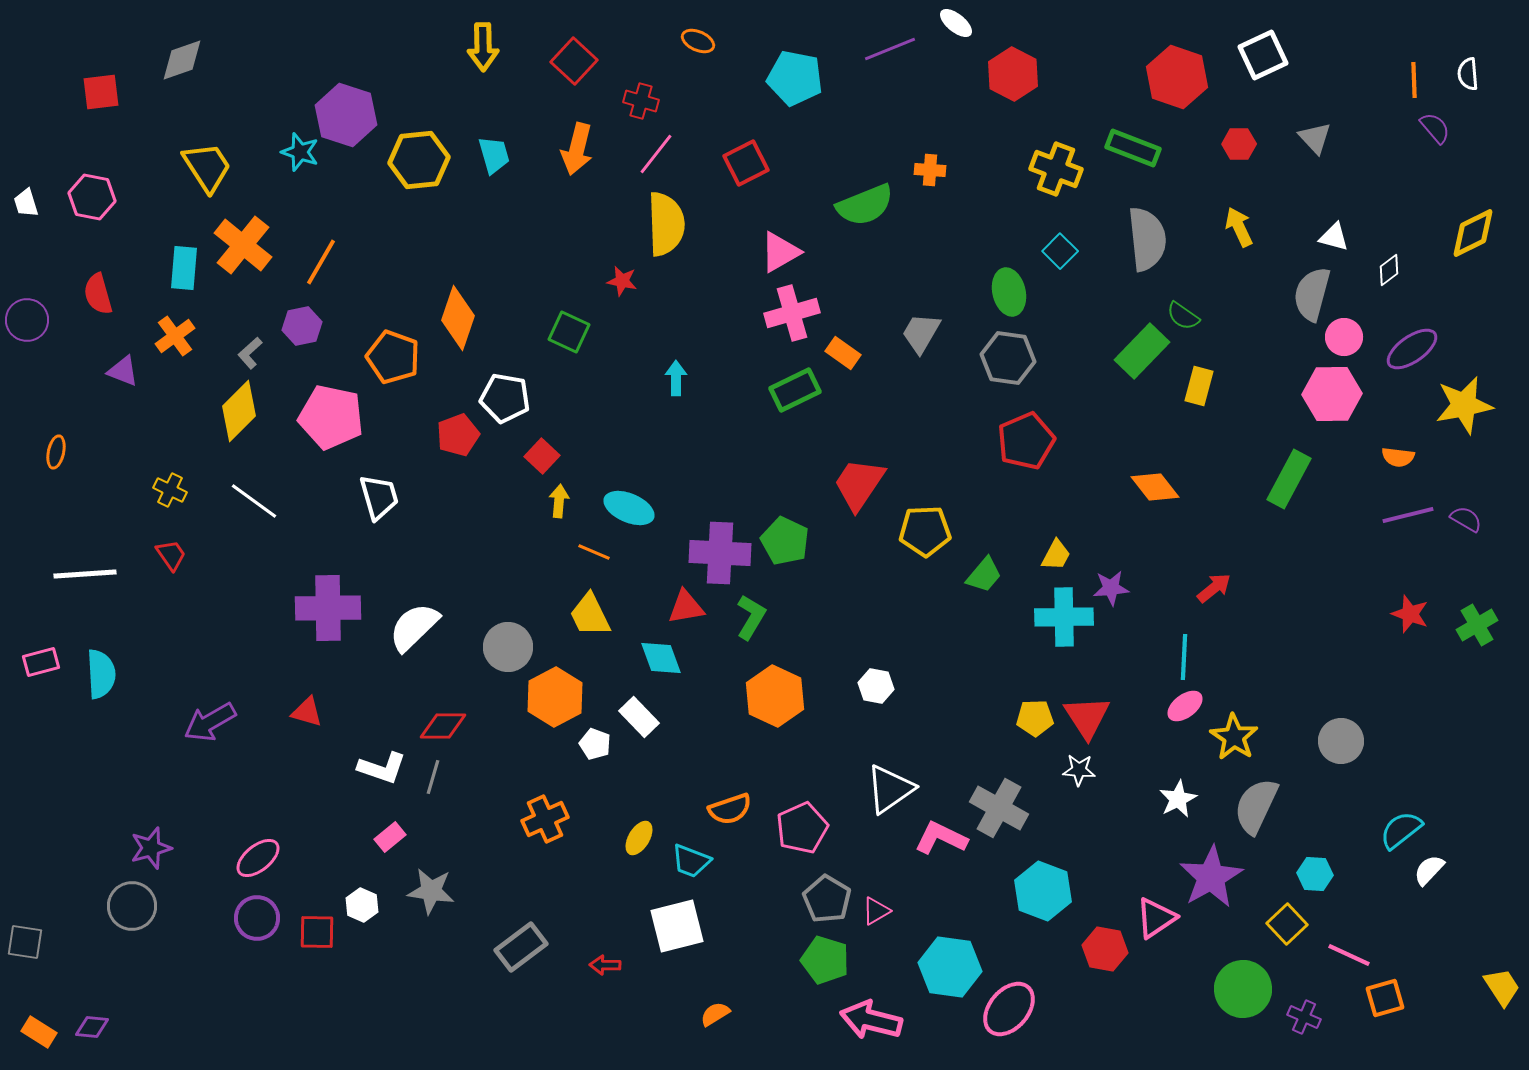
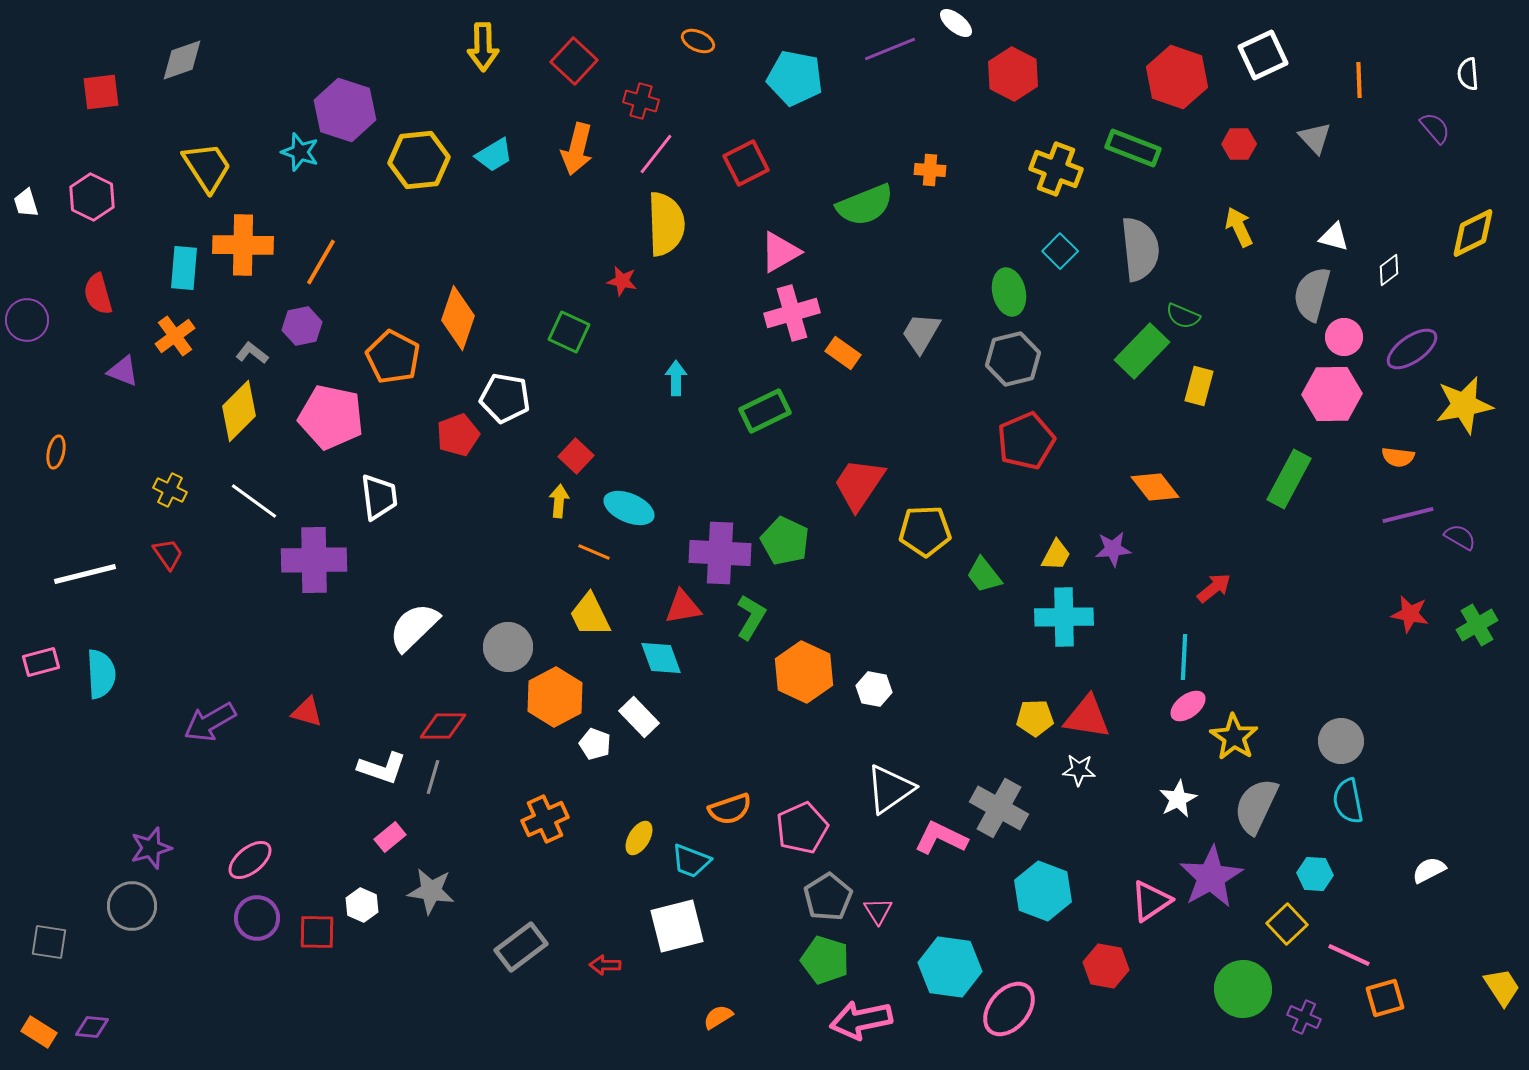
orange line at (1414, 80): moved 55 px left
purple hexagon at (346, 115): moved 1 px left, 5 px up
cyan trapezoid at (494, 155): rotated 75 degrees clockwise
pink hexagon at (92, 197): rotated 15 degrees clockwise
gray semicircle at (1147, 239): moved 7 px left, 10 px down
orange cross at (243, 245): rotated 38 degrees counterclockwise
green semicircle at (1183, 316): rotated 12 degrees counterclockwise
gray L-shape at (250, 353): moved 2 px right; rotated 80 degrees clockwise
orange pentagon at (393, 357): rotated 8 degrees clockwise
gray hexagon at (1008, 358): moved 5 px right, 1 px down; rotated 22 degrees counterclockwise
green rectangle at (795, 390): moved 30 px left, 21 px down
red square at (542, 456): moved 34 px right
white trapezoid at (379, 497): rotated 9 degrees clockwise
purple semicircle at (1466, 519): moved 6 px left, 18 px down
red trapezoid at (171, 555): moved 3 px left, 1 px up
white line at (85, 574): rotated 10 degrees counterclockwise
green trapezoid at (984, 575): rotated 102 degrees clockwise
purple star at (1111, 588): moved 2 px right, 39 px up
red triangle at (686, 607): moved 3 px left
purple cross at (328, 608): moved 14 px left, 48 px up
red star at (1410, 614): rotated 9 degrees counterclockwise
white hexagon at (876, 686): moved 2 px left, 3 px down
orange hexagon at (775, 696): moved 29 px right, 24 px up
pink ellipse at (1185, 706): moved 3 px right
red triangle at (1087, 717): rotated 48 degrees counterclockwise
cyan semicircle at (1401, 830): moved 53 px left, 29 px up; rotated 63 degrees counterclockwise
pink ellipse at (258, 858): moved 8 px left, 2 px down
white semicircle at (1429, 870): rotated 20 degrees clockwise
gray pentagon at (827, 899): moved 1 px right, 2 px up; rotated 9 degrees clockwise
pink triangle at (876, 911): moved 2 px right; rotated 32 degrees counterclockwise
pink triangle at (1156, 918): moved 5 px left, 17 px up
gray square at (25, 942): moved 24 px right
red hexagon at (1105, 949): moved 1 px right, 17 px down
orange semicircle at (715, 1014): moved 3 px right, 3 px down
pink arrow at (871, 1020): moved 10 px left; rotated 26 degrees counterclockwise
